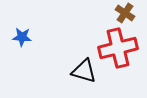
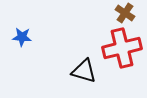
red cross: moved 4 px right
